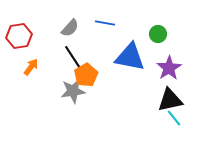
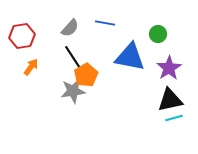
red hexagon: moved 3 px right
cyan line: rotated 66 degrees counterclockwise
